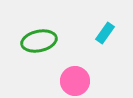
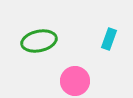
cyan rectangle: moved 4 px right, 6 px down; rotated 15 degrees counterclockwise
